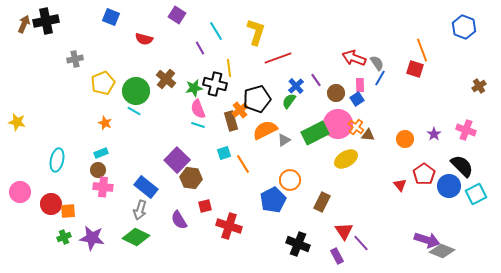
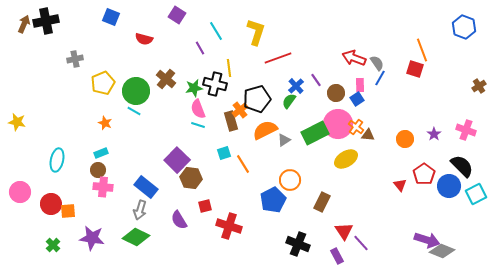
green cross at (64, 237): moved 11 px left, 8 px down; rotated 24 degrees counterclockwise
